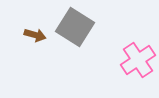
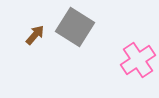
brown arrow: rotated 65 degrees counterclockwise
